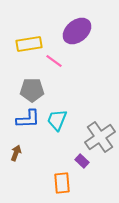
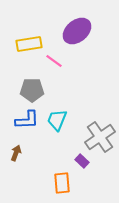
blue L-shape: moved 1 px left, 1 px down
